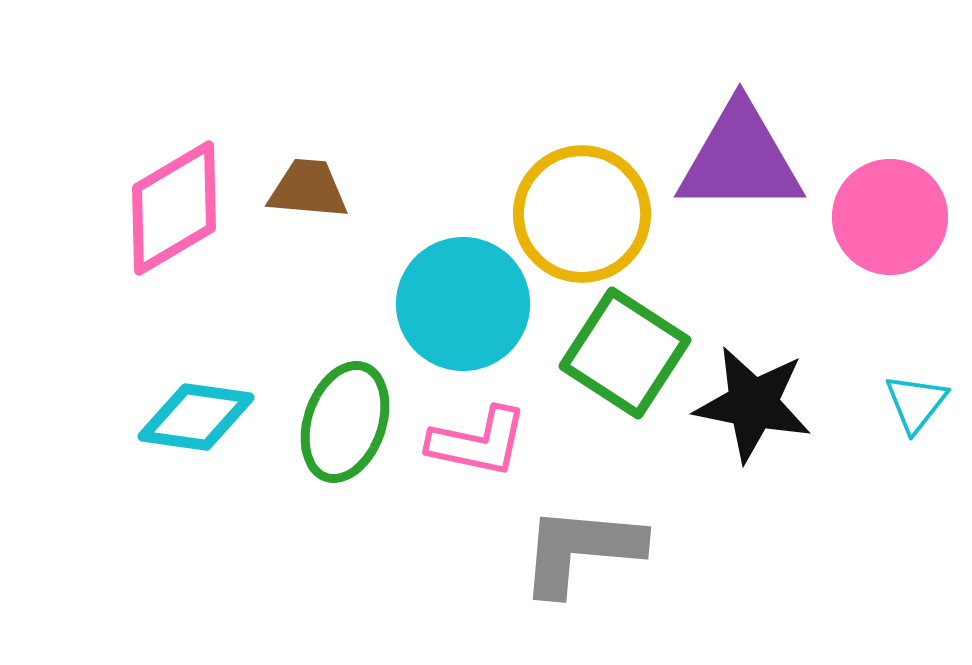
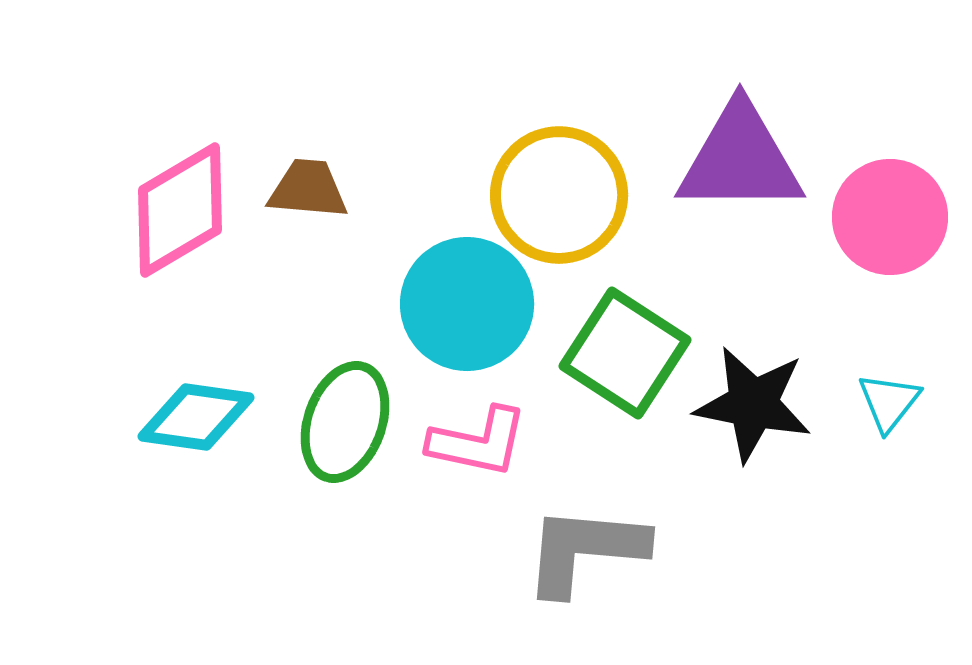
pink diamond: moved 6 px right, 2 px down
yellow circle: moved 23 px left, 19 px up
cyan circle: moved 4 px right
cyan triangle: moved 27 px left, 1 px up
gray L-shape: moved 4 px right
